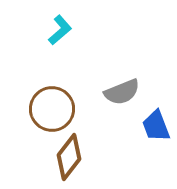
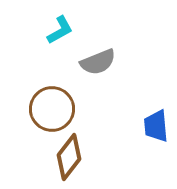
cyan L-shape: rotated 12 degrees clockwise
gray semicircle: moved 24 px left, 30 px up
blue trapezoid: rotated 16 degrees clockwise
